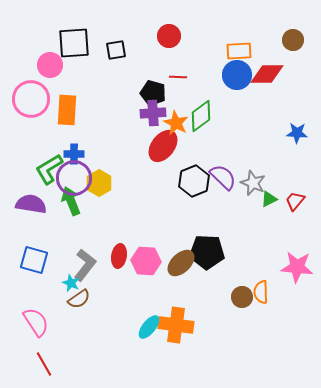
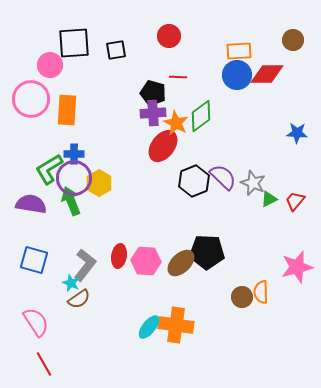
pink star at (297, 267): rotated 20 degrees counterclockwise
